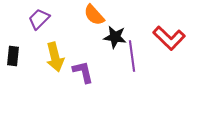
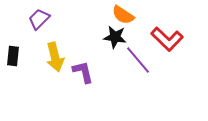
orange semicircle: moved 29 px right; rotated 15 degrees counterclockwise
red L-shape: moved 2 px left, 1 px down
purple line: moved 6 px right, 4 px down; rotated 32 degrees counterclockwise
